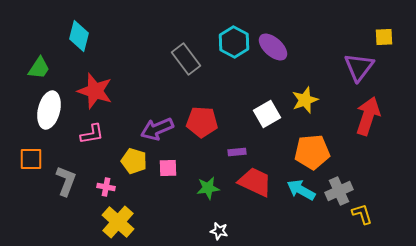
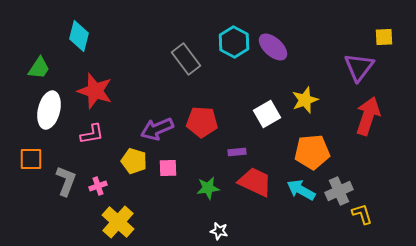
pink cross: moved 8 px left, 1 px up; rotated 30 degrees counterclockwise
